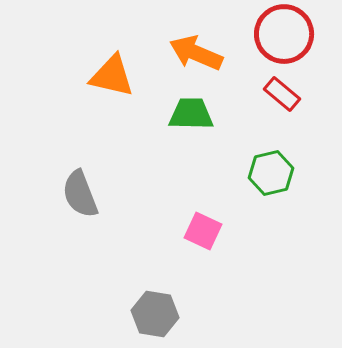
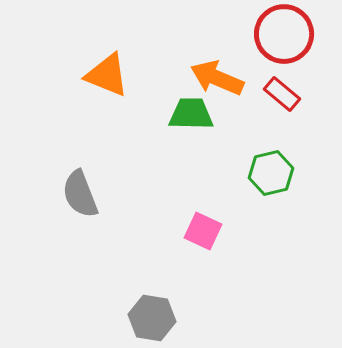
orange arrow: moved 21 px right, 25 px down
orange triangle: moved 5 px left, 1 px up; rotated 9 degrees clockwise
gray hexagon: moved 3 px left, 4 px down
